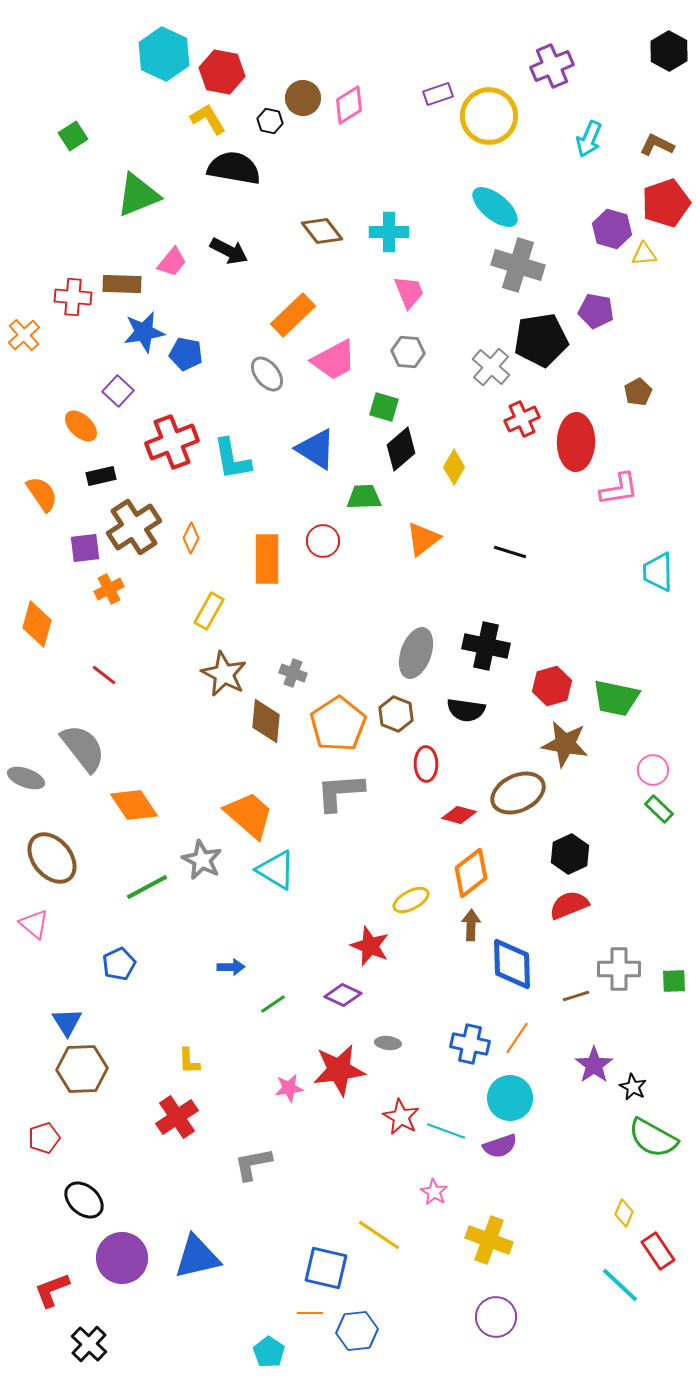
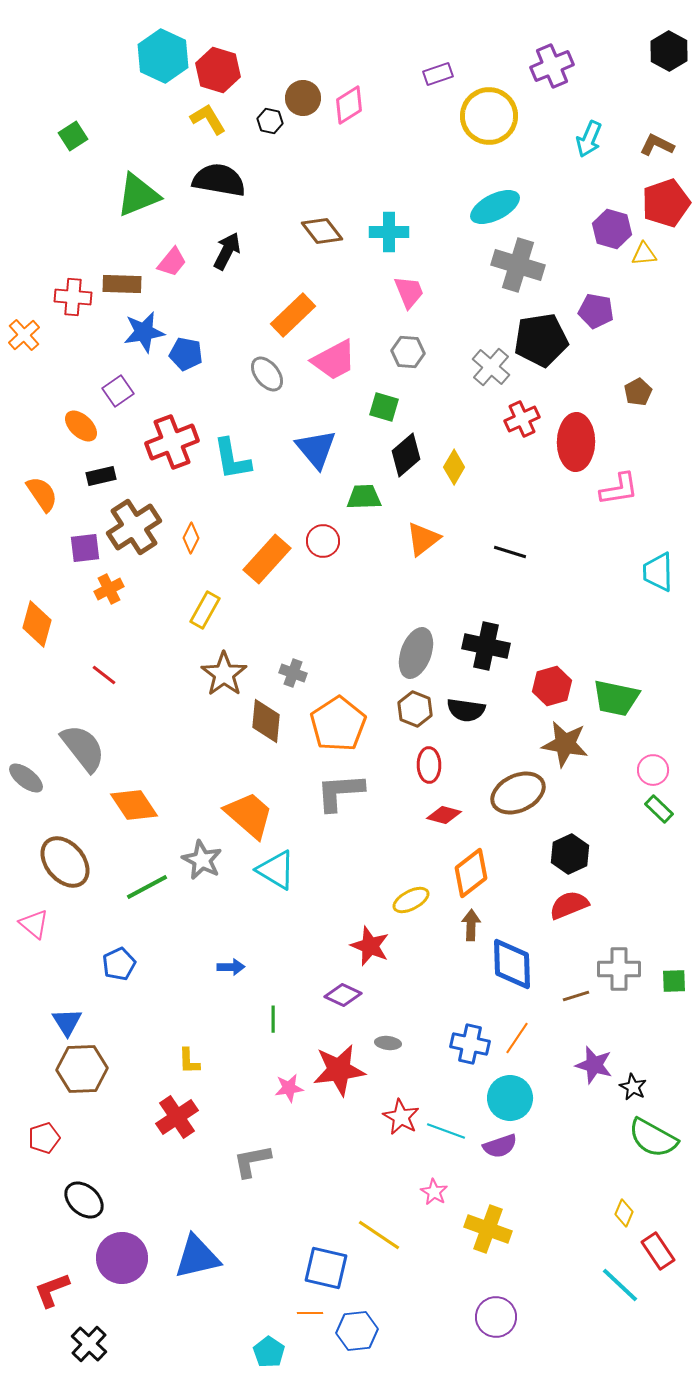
cyan hexagon at (164, 54): moved 1 px left, 2 px down
red hexagon at (222, 72): moved 4 px left, 2 px up; rotated 6 degrees clockwise
purple rectangle at (438, 94): moved 20 px up
black semicircle at (234, 168): moved 15 px left, 12 px down
cyan ellipse at (495, 207): rotated 66 degrees counterclockwise
black arrow at (229, 251): moved 2 px left; rotated 90 degrees counterclockwise
purple square at (118, 391): rotated 12 degrees clockwise
blue triangle at (316, 449): rotated 18 degrees clockwise
black diamond at (401, 449): moved 5 px right, 6 px down
orange rectangle at (267, 559): rotated 42 degrees clockwise
yellow rectangle at (209, 611): moved 4 px left, 1 px up
brown star at (224, 674): rotated 9 degrees clockwise
brown hexagon at (396, 714): moved 19 px right, 5 px up
red ellipse at (426, 764): moved 3 px right, 1 px down
gray ellipse at (26, 778): rotated 18 degrees clockwise
red diamond at (459, 815): moved 15 px left
brown ellipse at (52, 858): moved 13 px right, 4 px down
green line at (273, 1004): moved 15 px down; rotated 56 degrees counterclockwise
purple star at (594, 1065): rotated 21 degrees counterclockwise
gray L-shape at (253, 1164): moved 1 px left, 3 px up
yellow cross at (489, 1240): moved 1 px left, 11 px up
